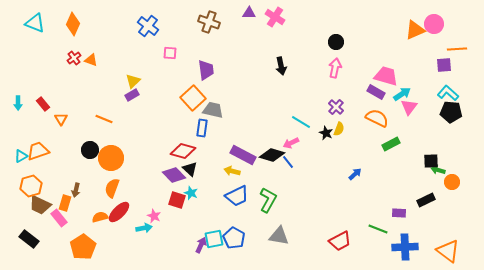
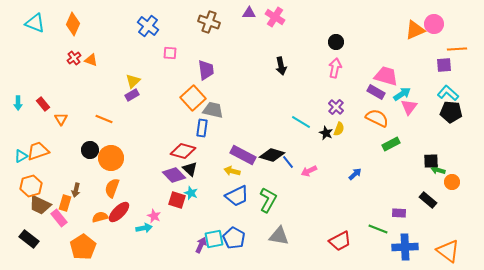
pink arrow at (291, 143): moved 18 px right, 28 px down
black rectangle at (426, 200): moved 2 px right; rotated 66 degrees clockwise
